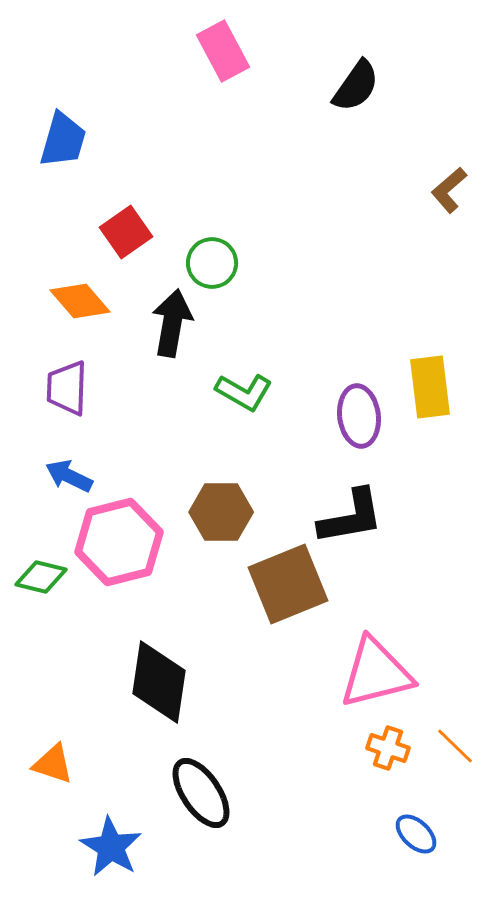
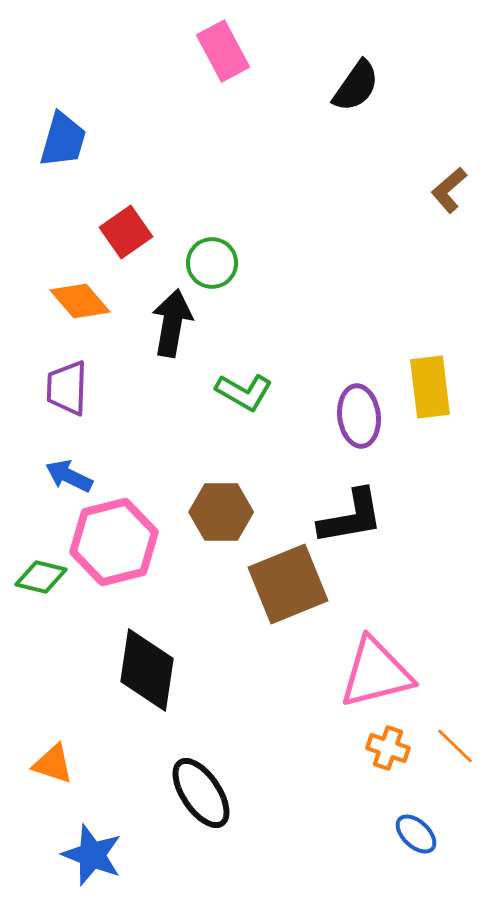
pink hexagon: moved 5 px left
black diamond: moved 12 px left, 12 px up
blue star: moved 19 px left, 8 px down; rotated 10 degrees counterclockwise
